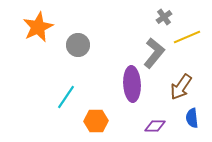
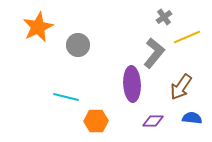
cyan line: rotated 70 degrees clockwise
blue semicircle: rotated 102 degrees clockwise
purple diamond: moved 2 px left, 5 px up
